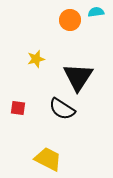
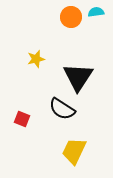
orange circle: moved 1 px right, 3 px up
red square: moved 4 px right, 11 px down; rotated 14 degrees clockwise
yellow trapezoid: moved 26 px right, 8 px up; rotated 92 degrees counterclockwise
